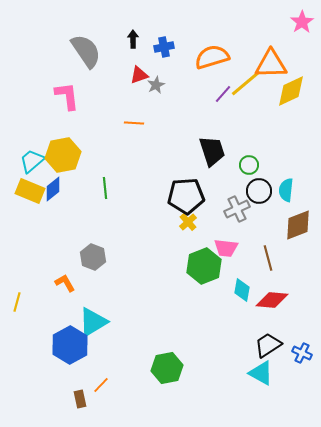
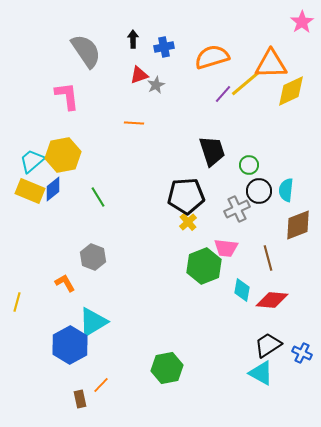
green line at (105, 188): moved 7 px left, 9 px down; rotated 25 degrees counterclockwise
